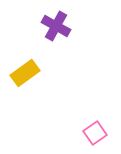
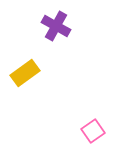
pink square: moved 2 px left, 2 px up
